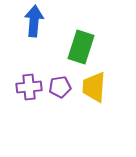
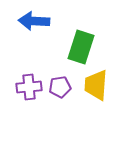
blue arrow: rotated 92 degrees counterclockwise
yellow trapezoid: moved 2 px right, 2 px up
